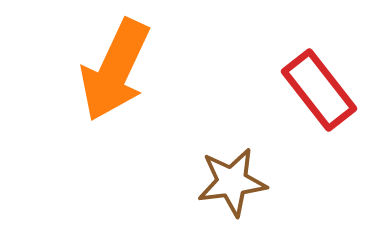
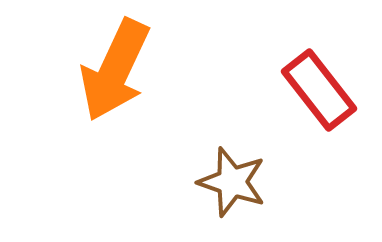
brown star: rotated 26 degrees clockwise
